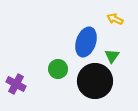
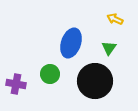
blue ellipse: moved 15 px left, 1 px down
green triangle: moved 3 px left, 8 px up
green circle: moved 8 px left, 5 px down
purple cross: rotated 18 degrees counterclockwise
